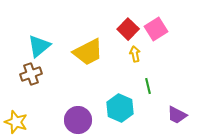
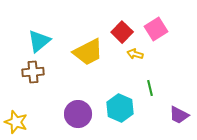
red square: moved 6 px left, 3 px down
cyan triangle: moved 5 px up
yellow arrow: rotated 63 degrees counterclockwise
brown cross: moved 2 px right, 2 px up; rotated 15 degrees clockwise
green line: moved 2 px right, 2 px down
purple trapezoid: moved 2 px right
purple circle: moved 6 px up
